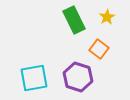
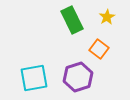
green rectangle: moved 2 px left
purple hexagon: rotated 24 degrees clockwise
